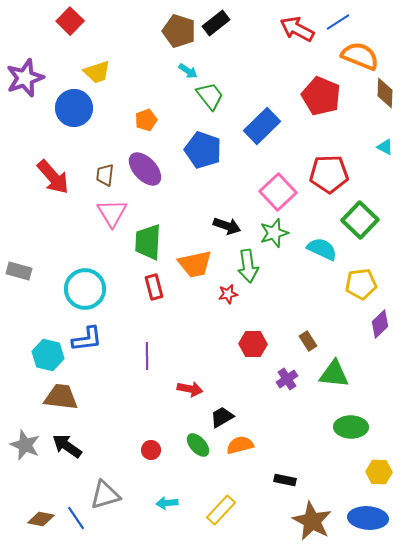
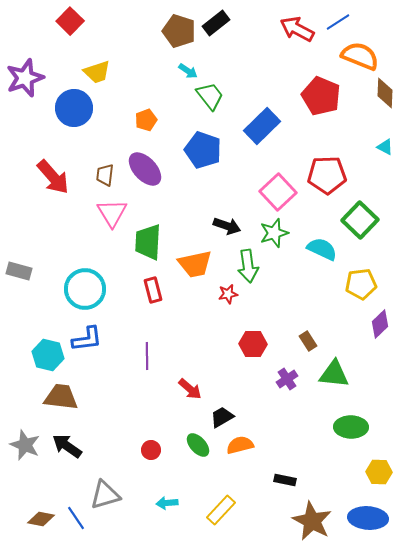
red pentagon at (329, 174): moved 2 px left, 1 px down
red rectangle at (154, 287): moved 1 px left, 3 px down
red arrow at (190, 389): rotated 30 degrees clockwise
